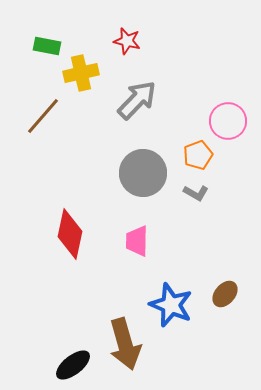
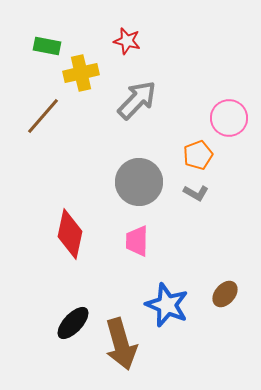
pink circle: moved 1 px right, 3 px up
gray circle: moved 4 px left, 9 px down
blue star: moved 4 px left
brown arrow: moved 4 px left
black ellipse: moved 42 px up; rotated 9 degrees counterclockwise
